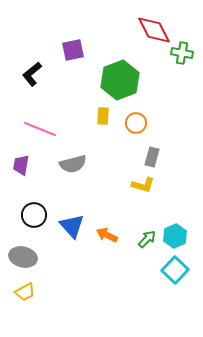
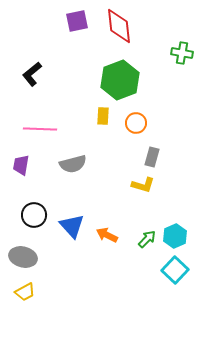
red diamond: moved 35 px left, 4 px up; rotated 21 degrees clockwise
purple square: moved 4 px right, 29 px up
pink line: rotated 20 degrees counterclockwise
